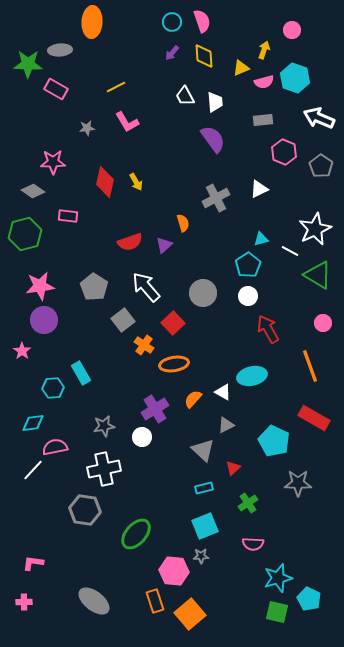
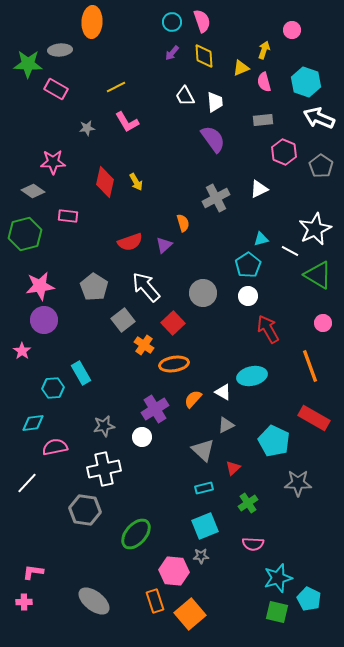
cyan hexagon at (295, 78): moved 11 px right, 4 px down
pink semicircle at (264, 82): rotated 90 degrees clockwise
white line at (33, 470): moved 6 px left, 13 px down
pink L-shape at (33, 563): moved 9 px down
